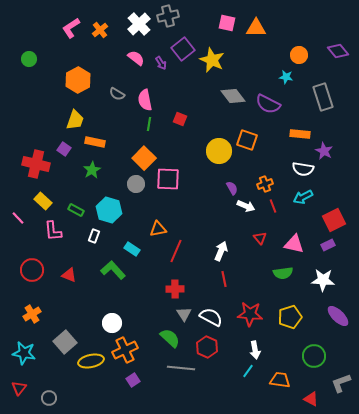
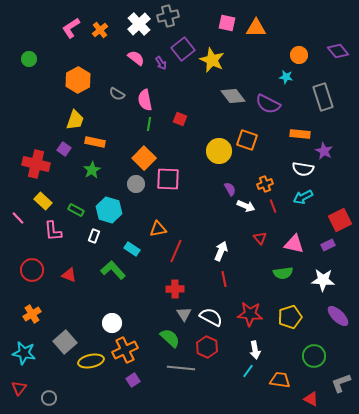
purple semicircle at (232, 188): moved 2 px left, 1 px down
red square at (334, 220): moved 6 px right
